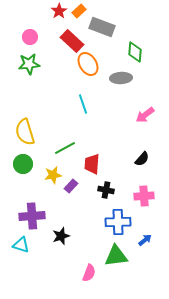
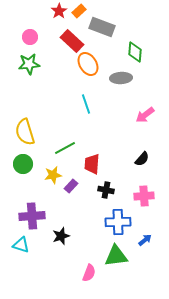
cyan line: moved 3 px right
